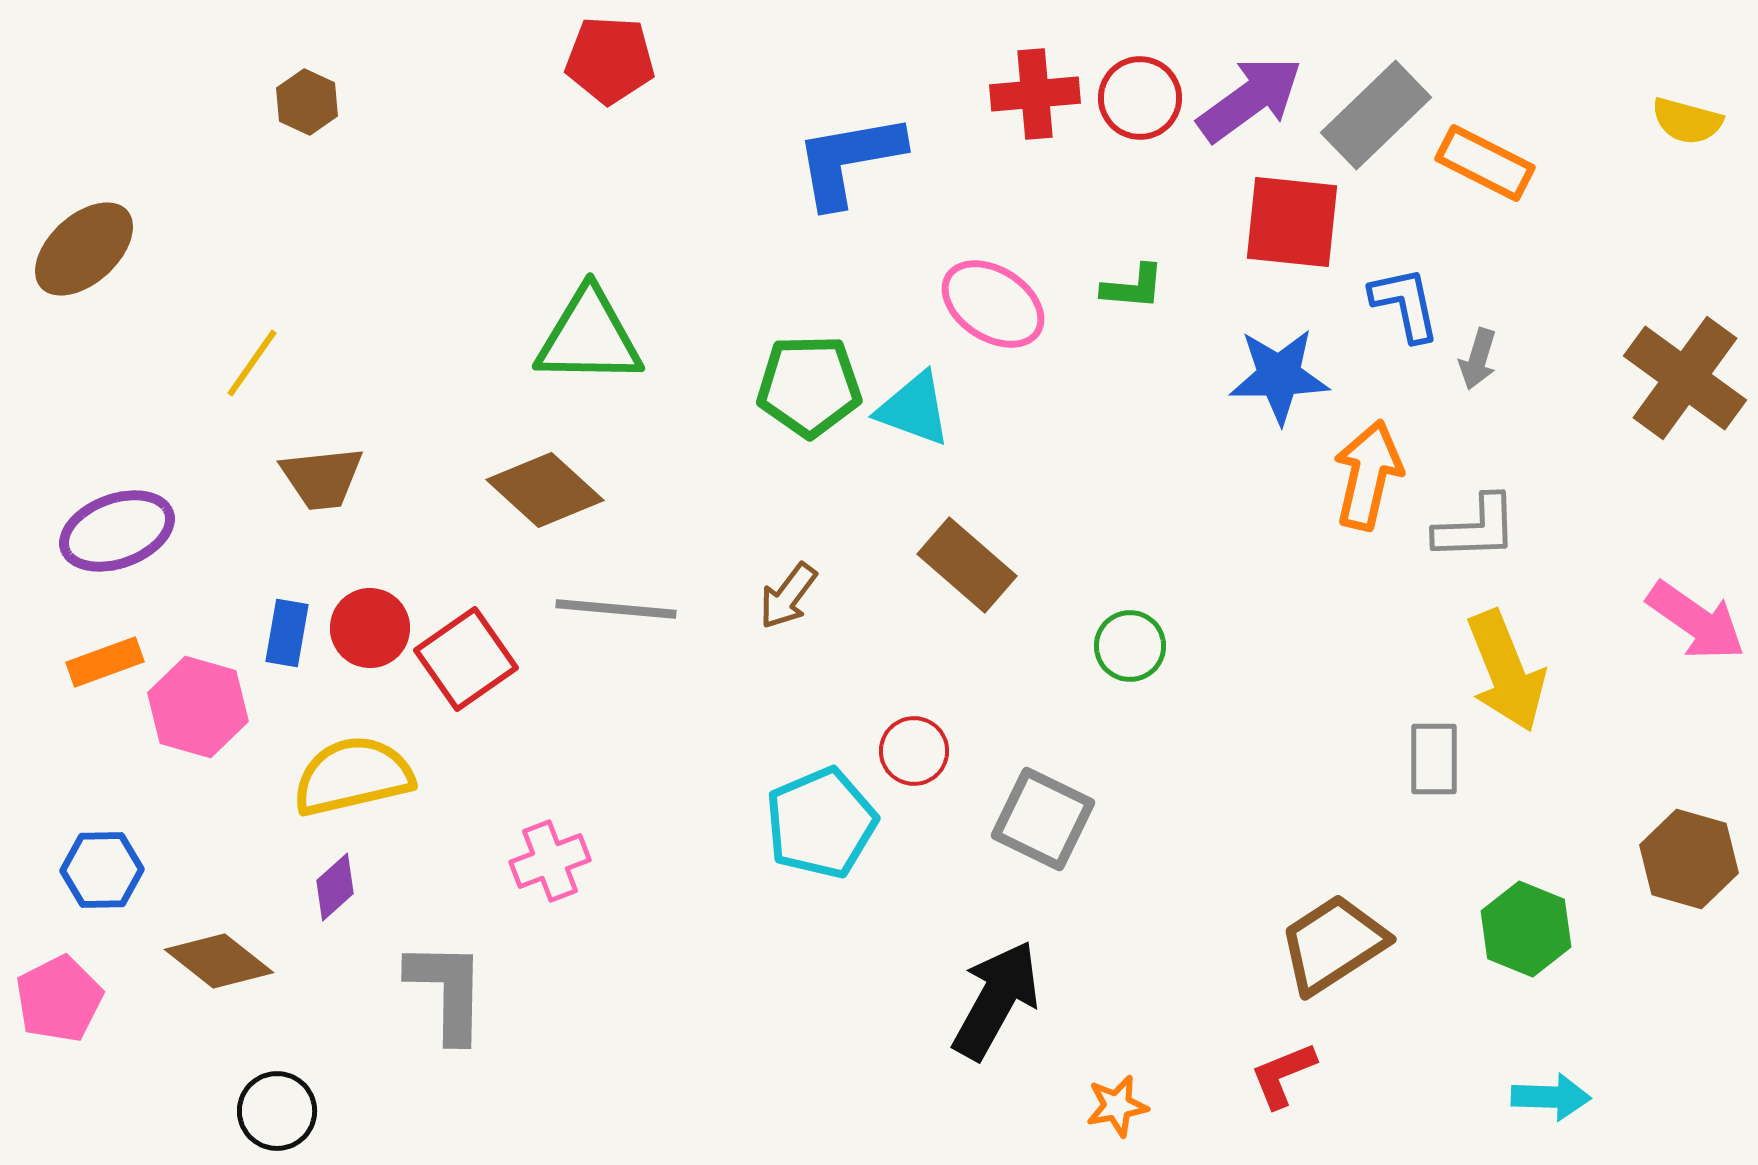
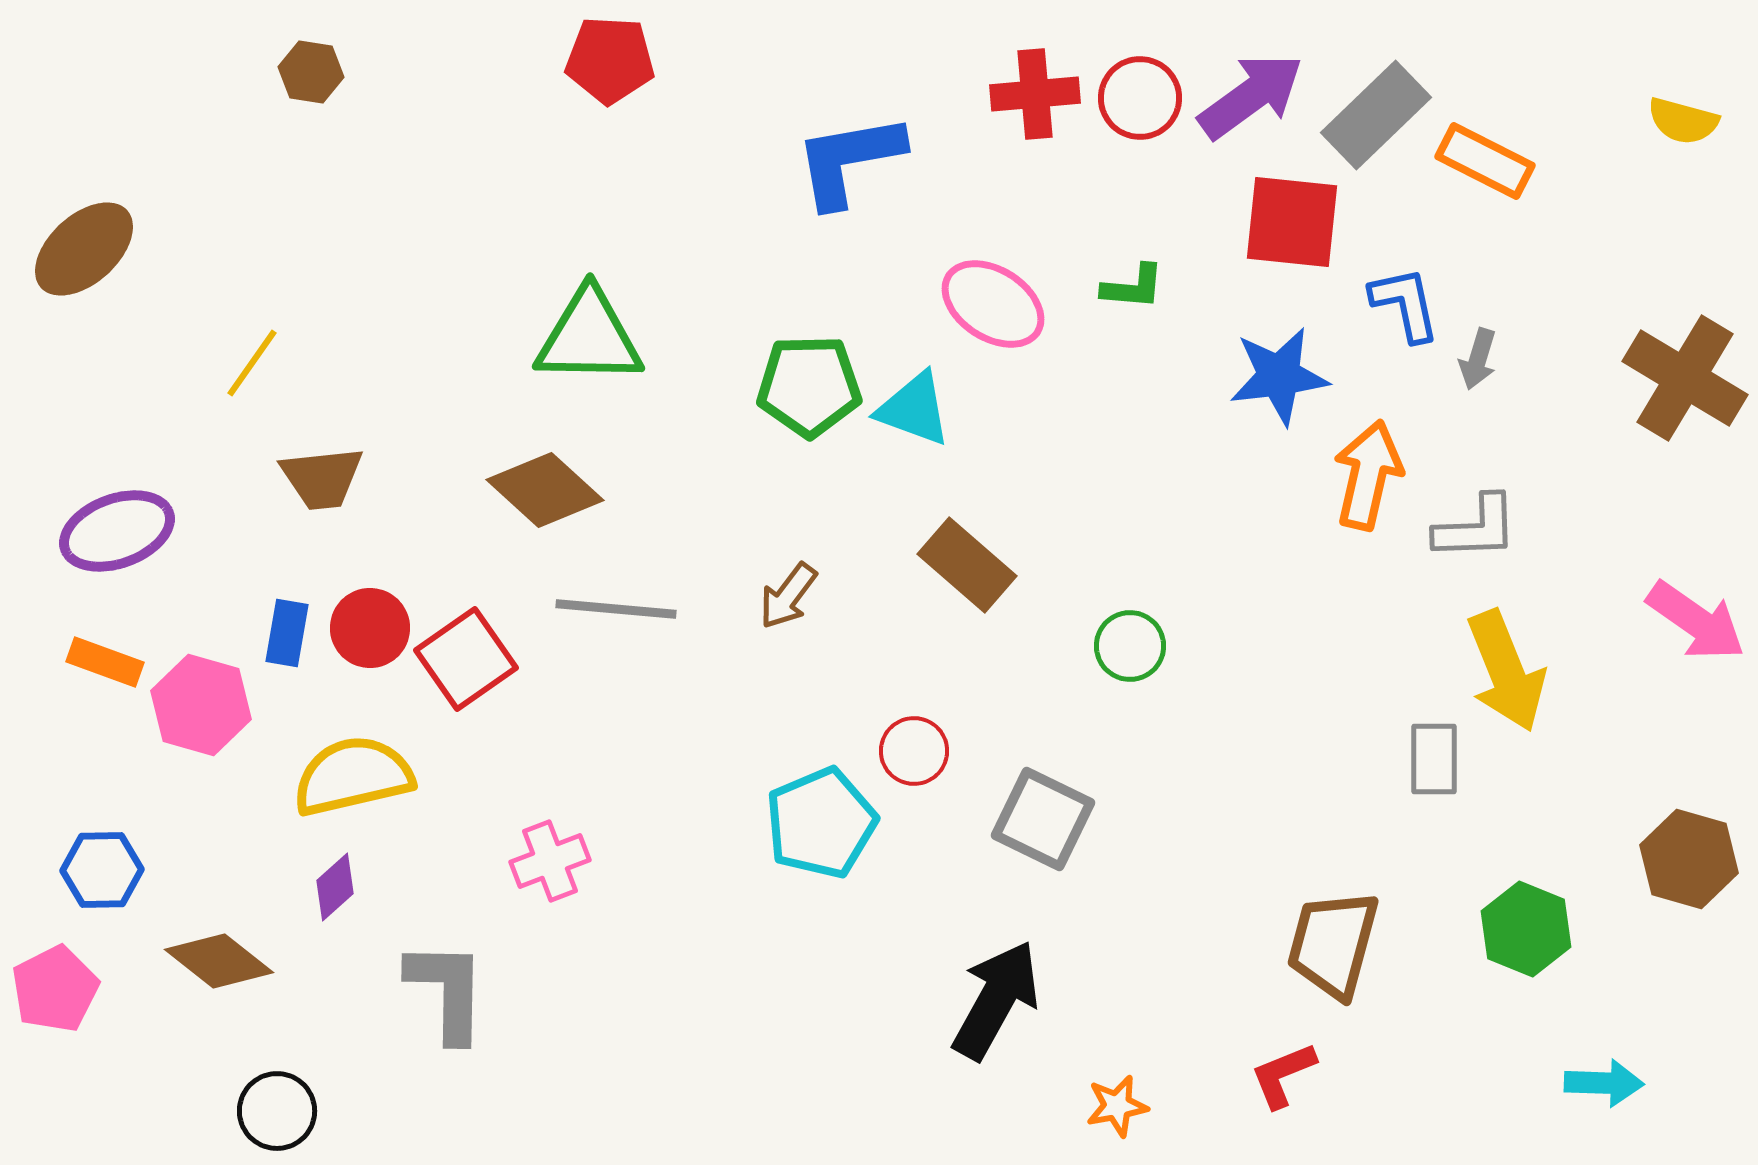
purple arrow at (1250, 99): moved 1 px right, 3 px up
brown hexagon at (307, 102): moved 4 px right, 30 px up; rotated 16 degrees counterclockwise
yellow semicircle at (1687, 121): moved 4 px left
orange rectangle at (1485, 163): moved 2 px up
blue star at (1279, 376): rotated 6 degrees counterclockwise
brown cross at (1685, 378): rotated 5 degrees counterclockwise
orange rectangle at (105, 662): rotated 40 degrees clockwise
pink hexagon at (198, 707): moved 3 px right, 2 px up
brown trapezoid at (1333, 944): rotated 42 degrees counterclockwise
pink pentagon at (59, 999): moved 4 px left, 10 px up
cyan arrow at (1551, 1097): moved 53 px right, 14 px up
